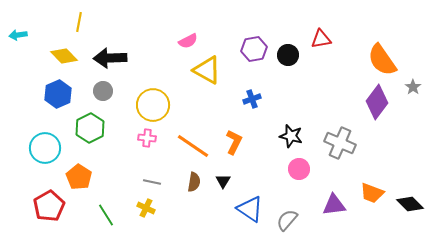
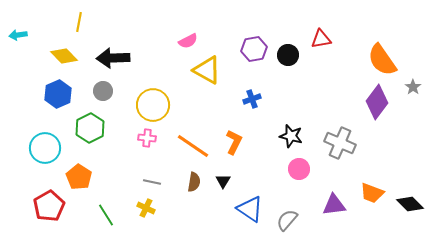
black arrow: moved 3 px right
